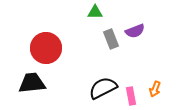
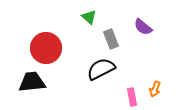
green triangle: moved 6 px left, 5 px down; rotated 42 degrees clockwise
purple semicircle: moved 8 px right, 4 px up; rotated 60 degrees clockwise
black trapezoid: moved 1 px up
black semicircle: moved 2 px left, 19 px up
pink rectangle: moved 1 px right, 1 px down
